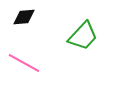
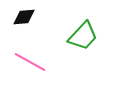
pink line: moved 6 px right, 1 px up
